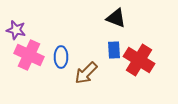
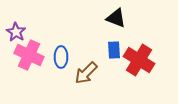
purple star: moved 2 px down; rotated 18 degrees clockwise
